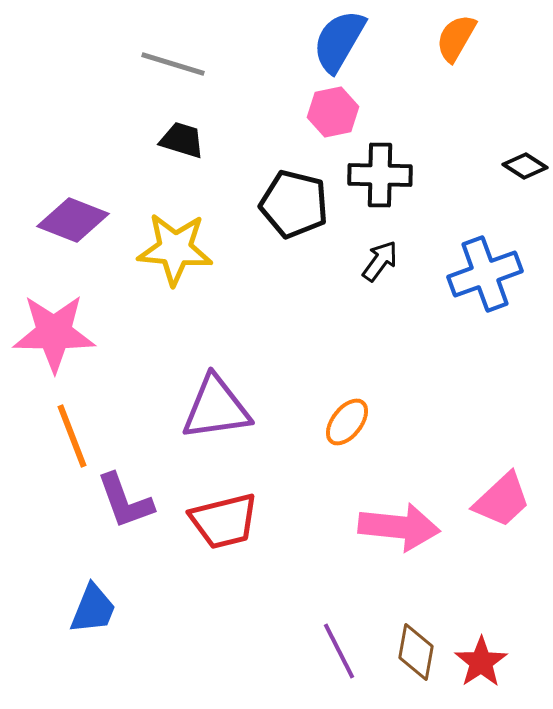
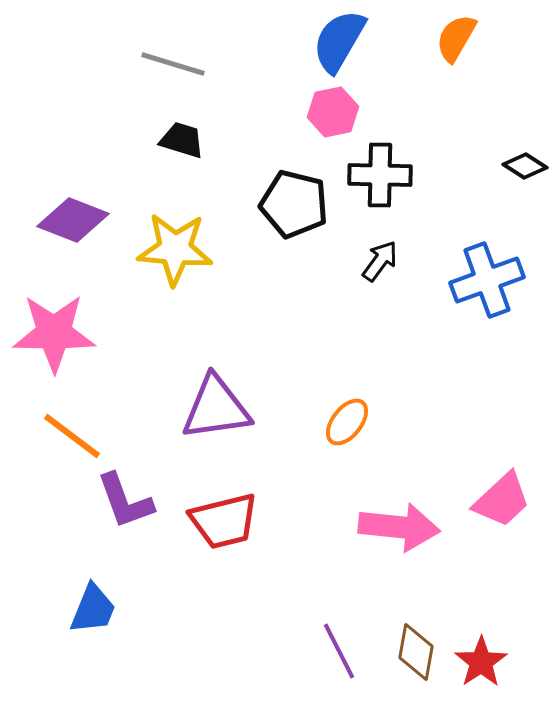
blue cross: moved 2 px right, 6 px down
orange line: rotated 32 degrees counterclockwise
